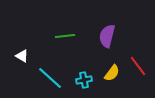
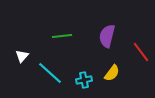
green line: moved 3 px left
white triangle: rotated 40 degrees clockwise
red line: moved 3 px right, 14 px up
cyan line: moved 5 px up
